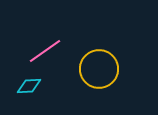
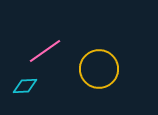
cyan diamond: moved 4 px left
